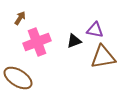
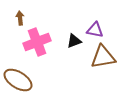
brown arrow: rotated 40 degrees counterclockwise
brown ellipse: moved 2 px down
